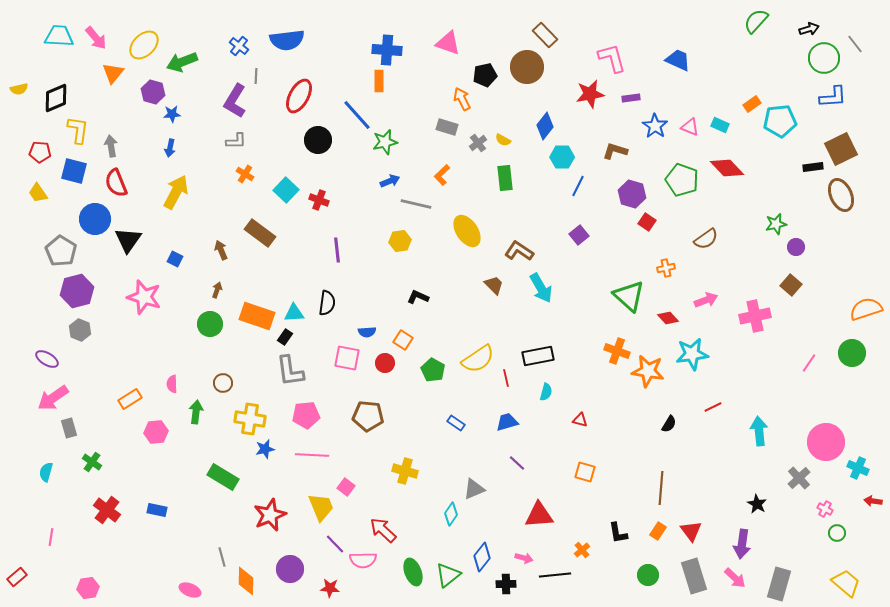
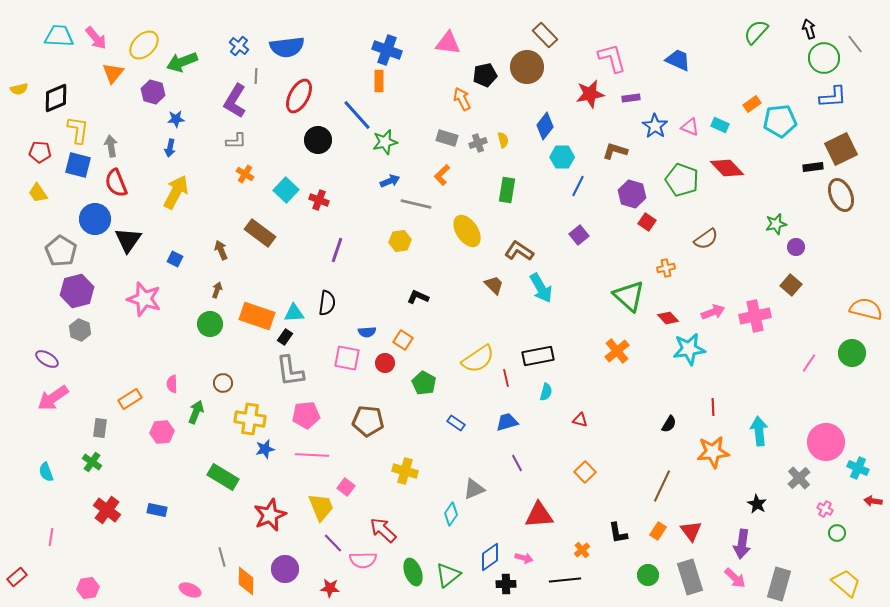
green semicircle at (756, 21): moved 11 px down
black arrow at (809, 29): rotated 90 degrees counterclockwise
blue semicircle at (287, 40): moved 7 px down
pink triangle at (448, 43): rotated 12 degrees counterclockwise
blue cross at (387, 50): rotated 16 degrees clockwise
blue star at (172, 114): moved 4 px right, 5 px down
gray rectangle at (447, 127): moved 11 px down
yellow semicircle at (503, 140): rotated 133 degrees counterclockwise
gray cross at (478, 143): rotated 18 degrees clockwise
blue square at (74, 171): moved 4 px right, 6 px up
green rectangle at (505, 178): moved 2 px right, 12 px down; rotated 15 degrees clockwise
purple line at (337, 250): rotated 25 degrees clockwise
pink star at (144, 297): moved 2 px down
pink arrow at (706, 300): moved 7 px right, 12 px down
orange semicircle at (866, 309): rotated 32 degrees clockwise
orange cross at (617, 351): rotated 30 degrees clockwise
cyan star at (692, 354): moved 3 px left, 5 px up
green pentagon at (433, 370): moved 9 px left, 13 px down
orange star at (648, 371): moved 65 px right, 81 px down; rotated 16 degrees counterclockwise
red line at (713, 407): rotated 66 degrees counterclockwise
green arrow at (196, 412): rotated 15 degrees clockwise
brown pentagon at (368, 416): moved 5 px down
gray rectangle at (69, 428): moved 31 px right; rotated 24 degrees clockwise
pink hexagon at (156, 432): moved 6 px right
purple line at (517, 463): rotated 18 degrees clockwise
cyan semicircle at (46, 472): rotated 36 degrees counterclockwise
orange square at (585, 472): rotated 30 degrees clockwise
brown line at (661, 488): moved 1 px right, 2 px up; rotated 20 degrees clockwise
purple line at (335, 544): moved 2 px left, 1 px up
blue diamond at (482, 557): moved 8 px right; rotated 16 degrees clockwise
purple circle at (290, 569): moved 5 px left
black line at (555, 575): moved 10 px right, 5 px down
gray rectangle at (694, 576): moved 4 px left, 1 px down
